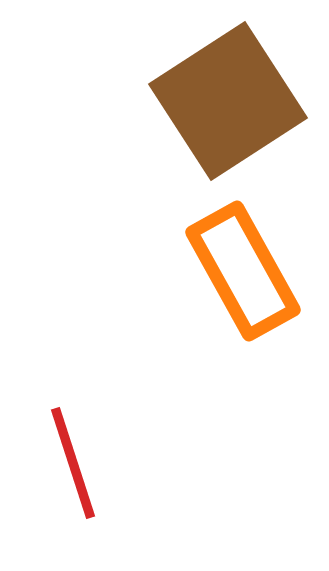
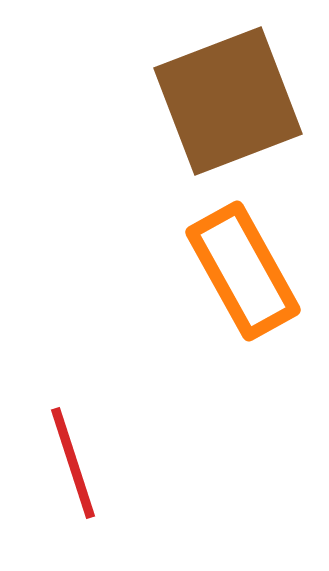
brown square: rotated 12 degrees clockwise
